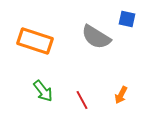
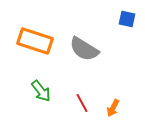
gray semicircle: moved 12 px left, 12 px down
green arrow: moved 2 px left
orange arrow: moved 8 px left, 13 px down
red line: moved 3 px down
